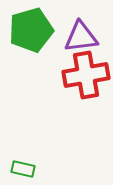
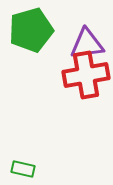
purple triangle: moved 6 px right, 7 px down
